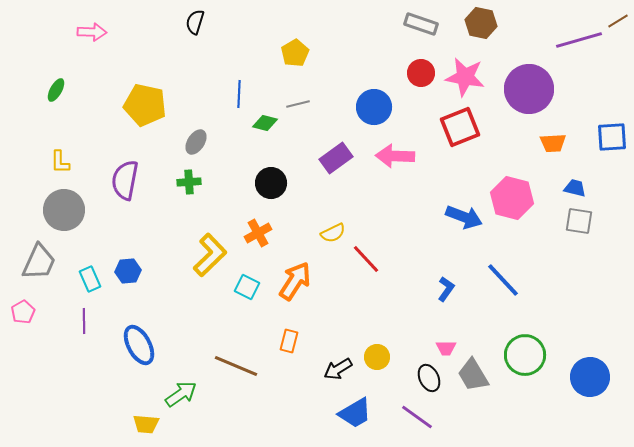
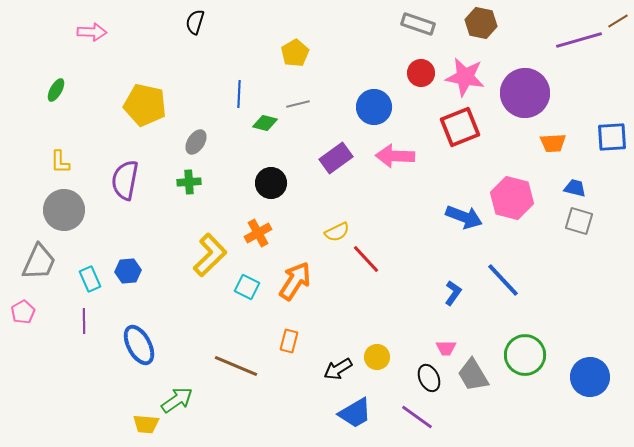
gray rectangle at (421, 24): moved 3 px left
purple circle at (529, 89): moved 4 px left, 4 px down
gray square at (579, 221): rotated 8 degrees clockwise
yellow semicircle at (333, 233): moved 4 px right, 1 px up
blue L-shape at (446, 289): moved 7 px right, 4 px down
green arrow at (181, 394): moved 4 px left, 6 px down
